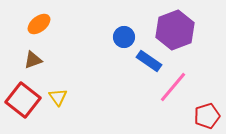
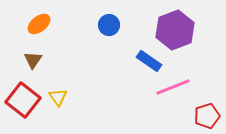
blue circle: moved 15 px left, 12 px up
brown triangle: rotated 36 degrees counterclockwise
pink line: rotated 28 degrees clockwise
